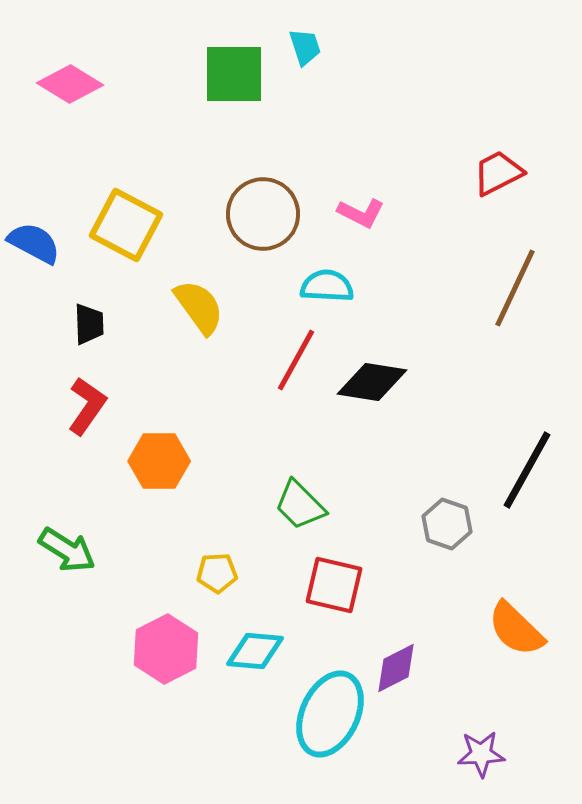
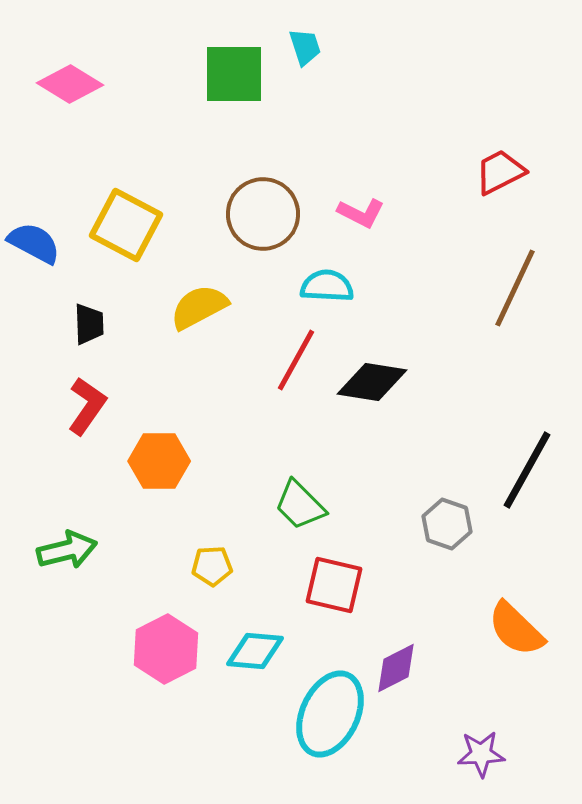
red trapezoid: moved 2 px right, 1 px up
yellow semicircle: rotated 82 degrees counterclockwise
green arrow: rotated 46 degrees counterclockwise
yellow pentagon: moved 5 px left, 7 px up
